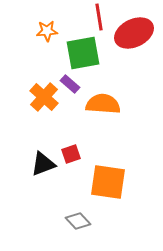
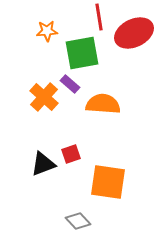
green square: moved 1 px left
